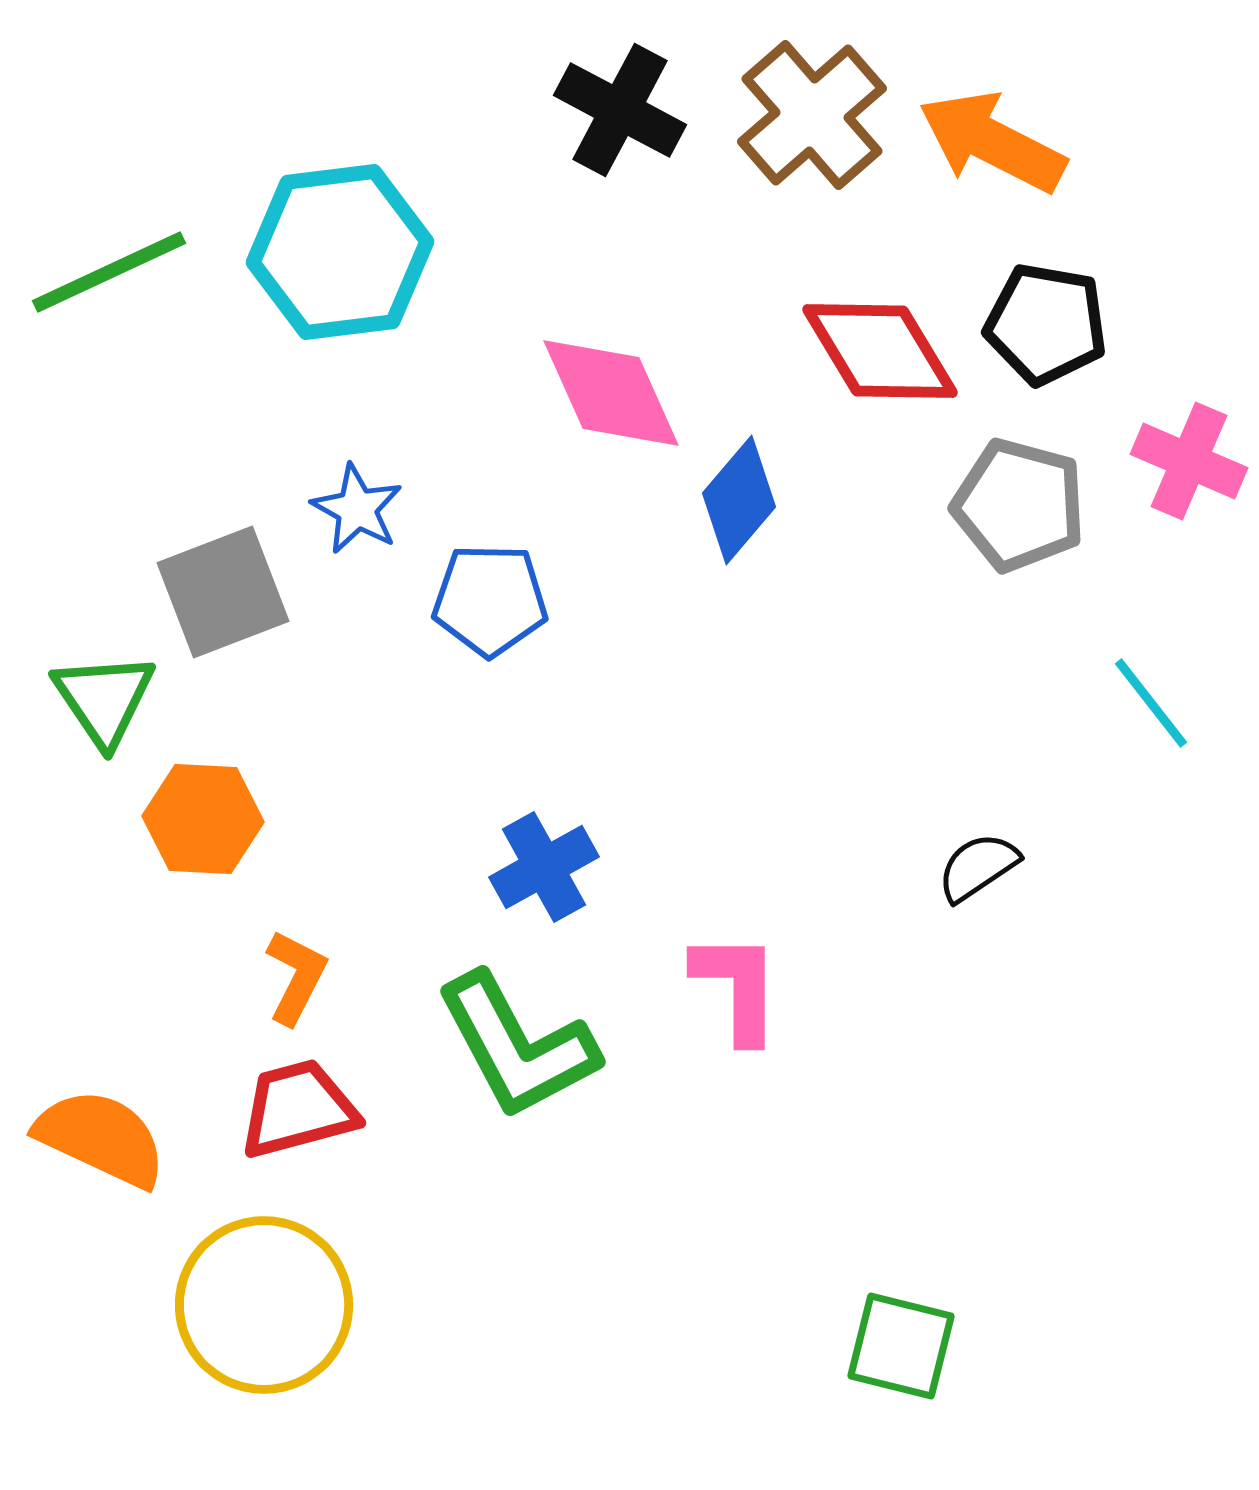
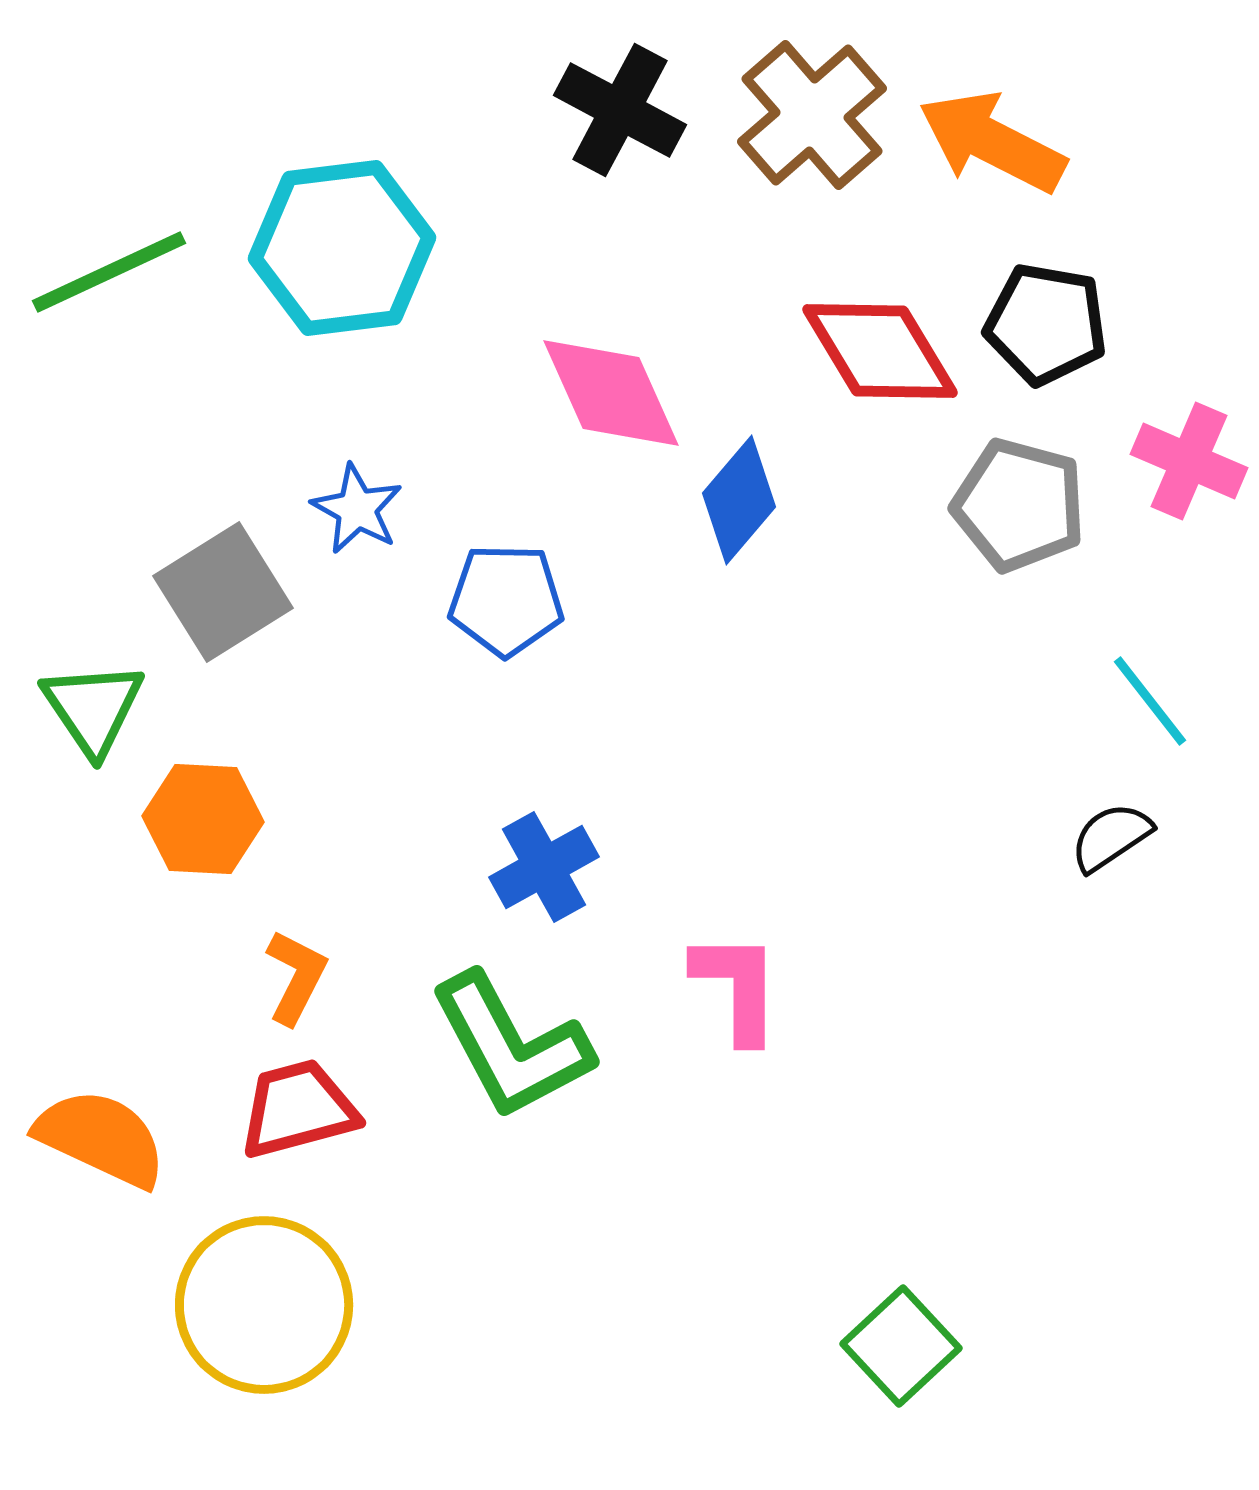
cyan hexagon: moved 2 px right, 4 px up
gray square: rotated 11 degrees counterclockwise
blue pentagon: moved 16 px right
green triangle: moved 11 px left, 9 px down
cyan line: moved 1 px left, 2 px up
black semicircle: moved 133 px right, 30 px up
green L-shape: moved 6 px left
green square: rotated 33 degrees clockwise
